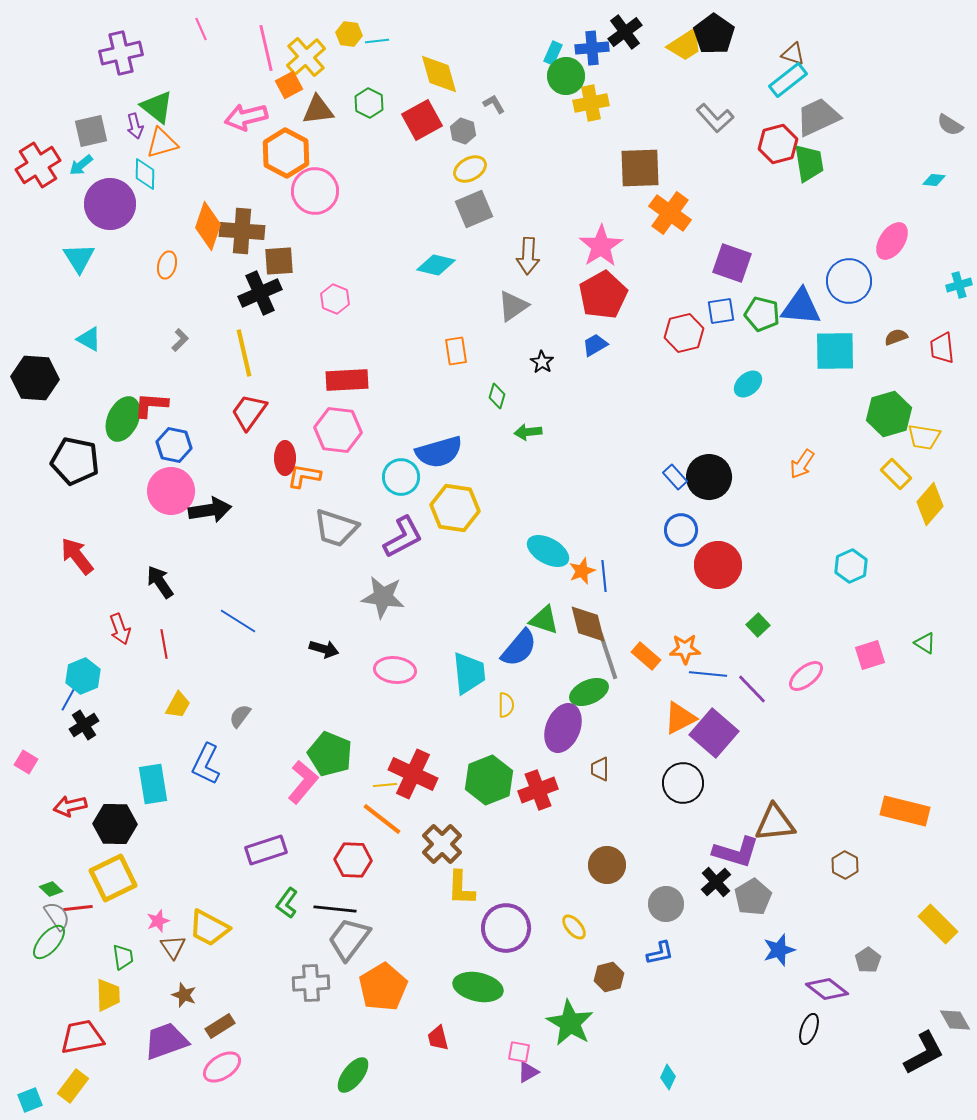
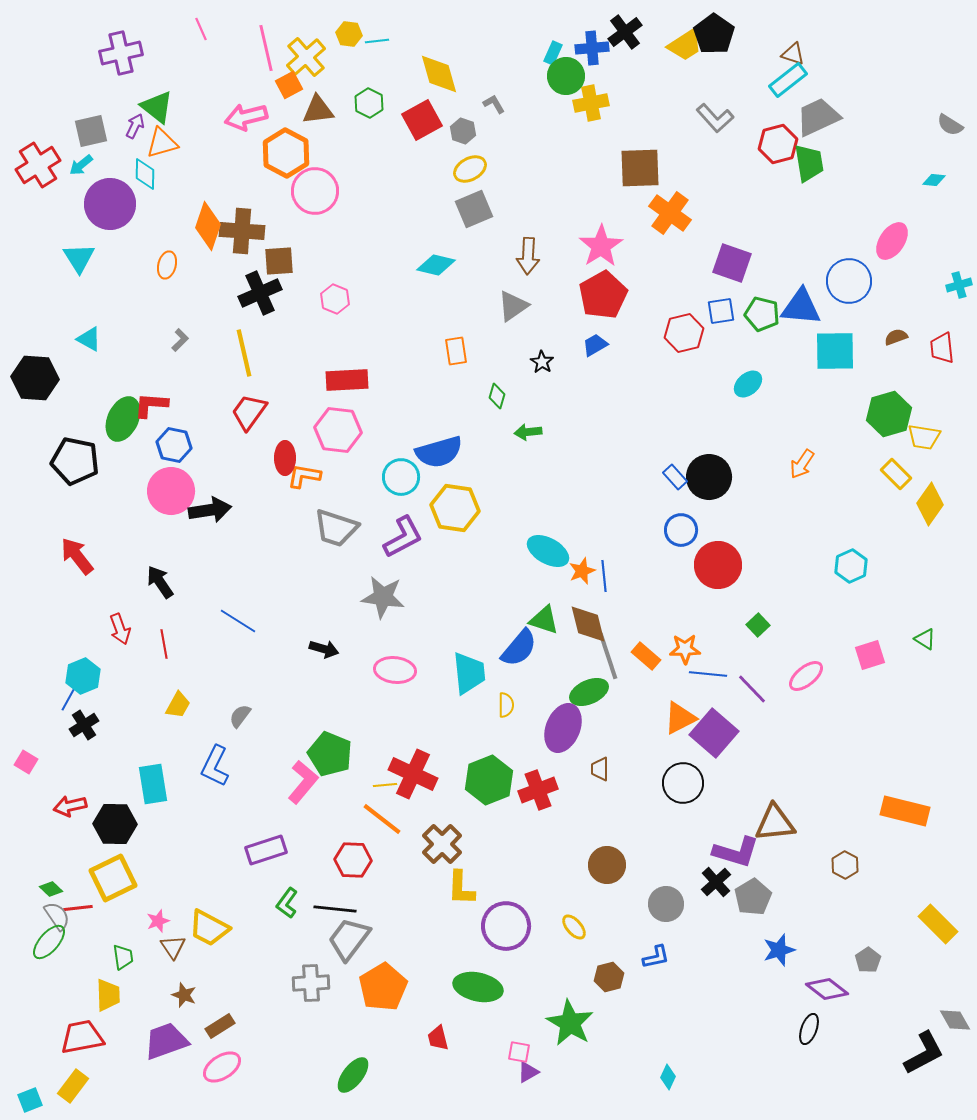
purple arrow at (135, 126): rotated 140 degrees counterclockwise
yellow diamond at (930, 504): rotated 6 degrees counterclockwise
green triangle at (925, 643): moved 4 px up
blue L-shape at (206, 764): moved 9 px right, 2 px down
purple circle at (506, 928): moved 2 px up
blue L-shape at (660, 953): moved 4 px left, 4 px down
